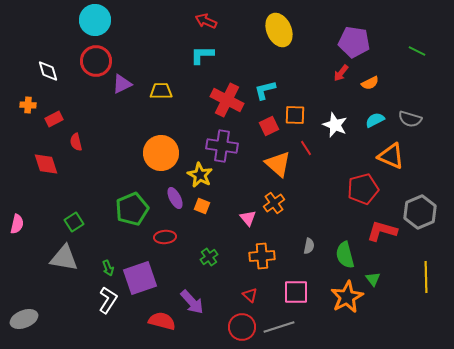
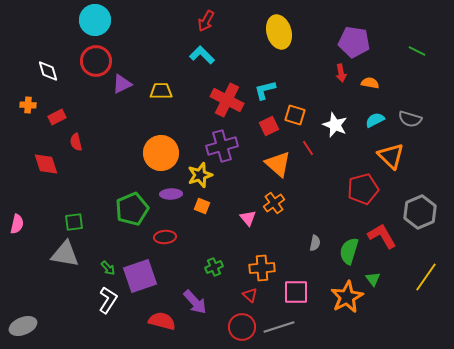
red arrow at (206, 21): rotated 85 degrees counterclockwise
yellow ellipse at (279, 30): moved 2 px down; rotated 8 degrees clockwise
cyan L-shape at (202, 55): rotated 45 degrees clockwise
red arrow at (341, 73): rotated 48 degrees counterclockwise
orange semicircle at (370, 83): rotated 144 degrees counterclockwise
orange square at (295, 115): rotated 15 degrees clockwise
red rectangle at (54, 119): moved 3 px right, 2 px up
purple cross at (222, 146): rotated 24 degrees counterclockwise
red line at (306, 148): moved 2 px right
orange triangle at (391, 156): rotated 20 degrees clockwise
yellow star at (200, 175): rotated 25 degrees clockwise
purple ellipse at (175, 198): moved 4 px left, 4 px up; rotated 65 degrees counterclockwise
green square at (74, 222): rotated 24 degrees clockwise
red L-shape at (382, 231): moved 5 px down; rotated 44 degrees clockwise
gray semicircle at (309, 246): moved 6 px right, 3 px up
green semicircle at (345, 255): moved 4 px right, 4 px up; rotated 32 degrees clockwise
orange cross at (262, 256): moved 12 px down
green cross at (209, 257): moved 5 px right, 10 px down; rotated 12 degrees clockwise
gray triangle at (64, 258): moved 1 px right, 4 px up
green arrow at (108, 268): rotated 21 degrees counterclockwise
yellow line at (426, 277): rotated 36 degrees clockwise
purple square at (140, 278): moved 2 px up
purple arrow at (192, 302): moved 3 px right
gray ellipse at (24, 319): moved 1 px left, 7 px down
